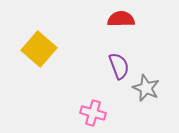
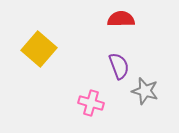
gray star: moved 1 px left, 3 px down; rotated 8 degrees counterclockwise
pink cross: moved 2 px left, 10 px up
